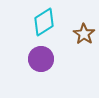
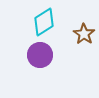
purple circle: moved 1 px left, 4 px up
